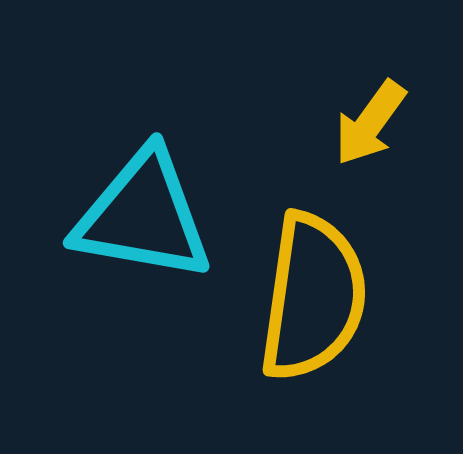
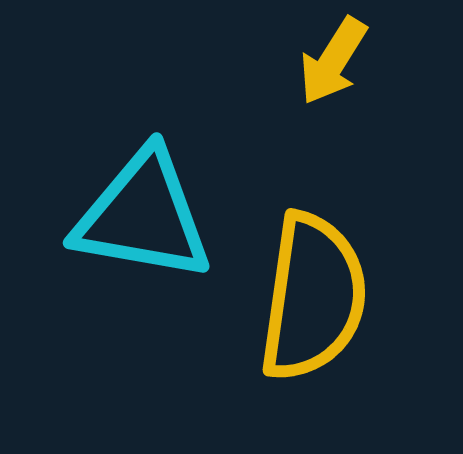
yellow arrow: moved 37 px left, 62 px up; rotated 4 degrees counterclockwise
